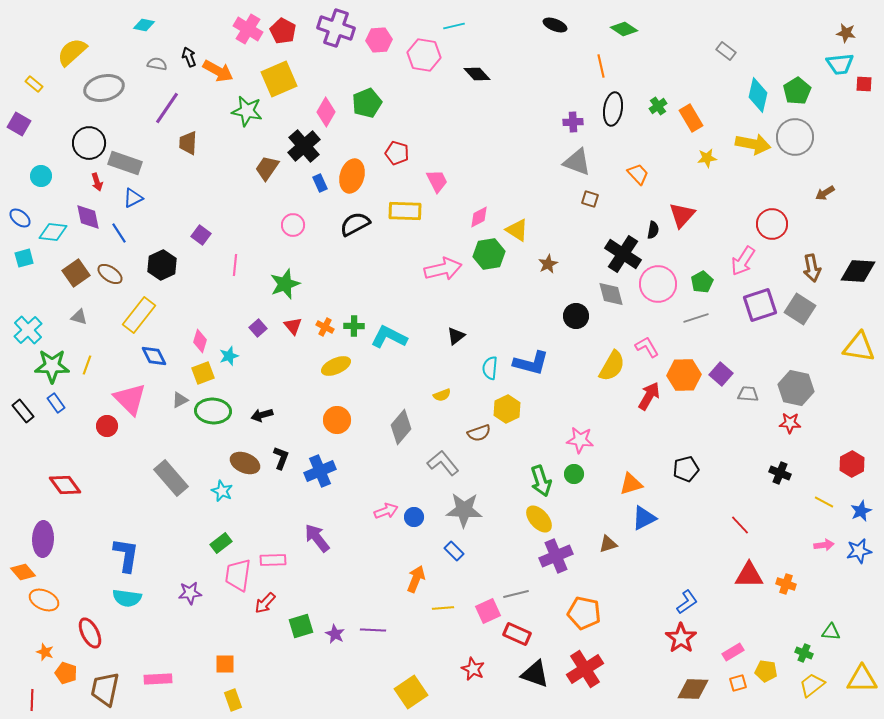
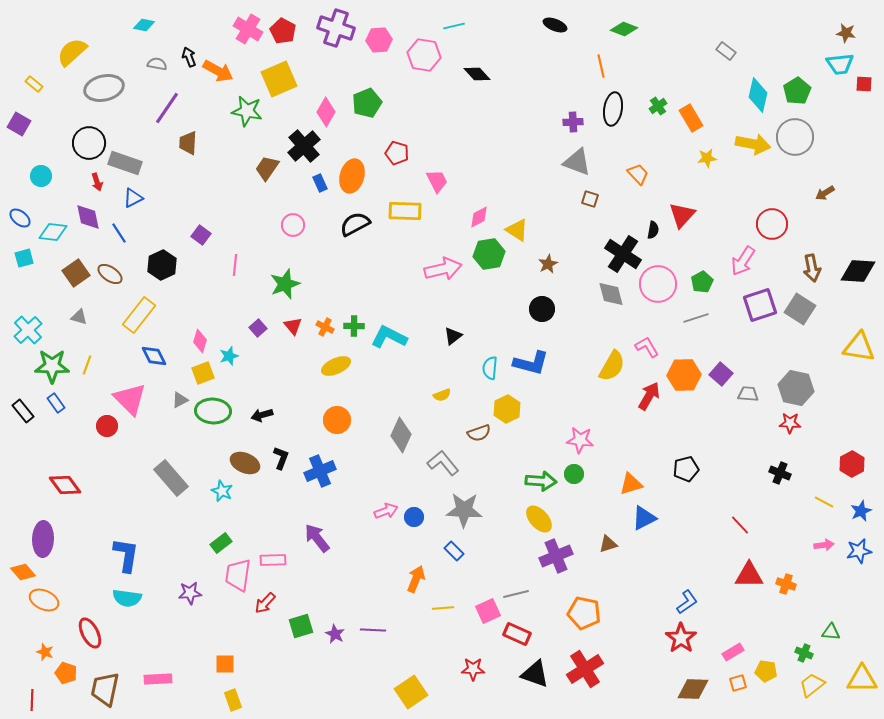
green diamond at (624, 29): rotated 12 degrees counterclockwise
black circle at (576, 316): moved 34 px left, 7 px up
black triangle at (456, 336): moved 3 px left
gray diamond at (401, 427): moved 8 px down; rotated 16 degrees counterclockwise
green arrow at (541, 481): rotated 68 degrees counterclockwise
red star at (473, 669): rotated 25 degrees counterclockwise
